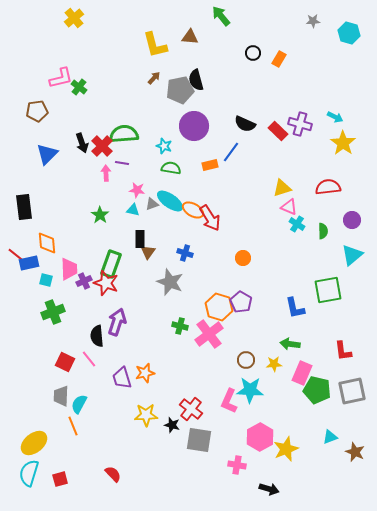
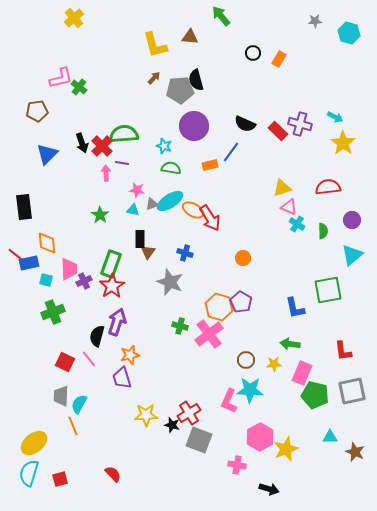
gray star at (313, 21): moved 2 px right
gray pentagon at (180, 90): rotated 8 degrees clockwise
cyan ellipse at (170, 201): rotated 68 degrees counterclockwise
red star at (106, 283): moved 6 px right, 3 px down; rotated 20 degrees clockwise
black semicircle at (97, 336): rotated 20 degrees clockwise
orange star at (145, 373): moved 15 px left, 18 px up
green pentagon at (317, 390): moved 2 px left, 5 px down
red cross at (191, 409): moved 2 px left, 4 px down; rotated 20 degrees clockwise
cyan triangle at (330, 437): rotated 21 degrees clockwise
gray square at (199, 440): rotated 12 degrees clockwise
